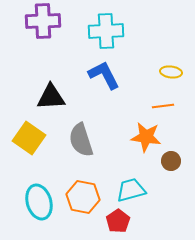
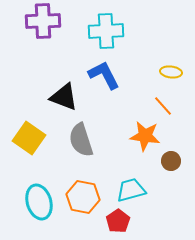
black triangle: moved 13 px right; rotated 24 degrees clockwise
orange line: rotated 55 degrees clockwise
orange star: moved 1 px left, 1 px up
